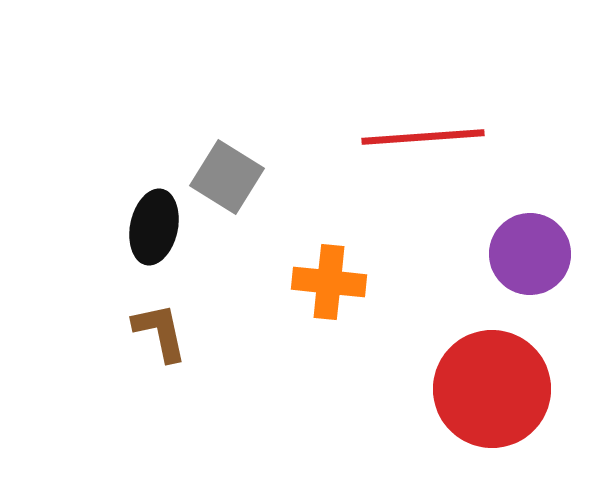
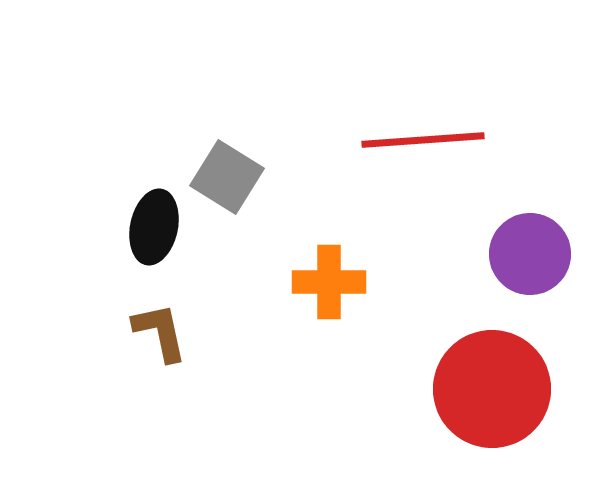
red line: moved 3 px down
orange cross: rotated 6 degrees counterclockwise
